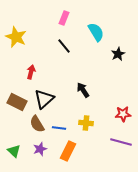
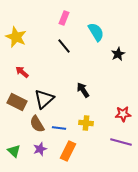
red arrow: moved 9 px left; rotated 64 degrees counterclockwise
